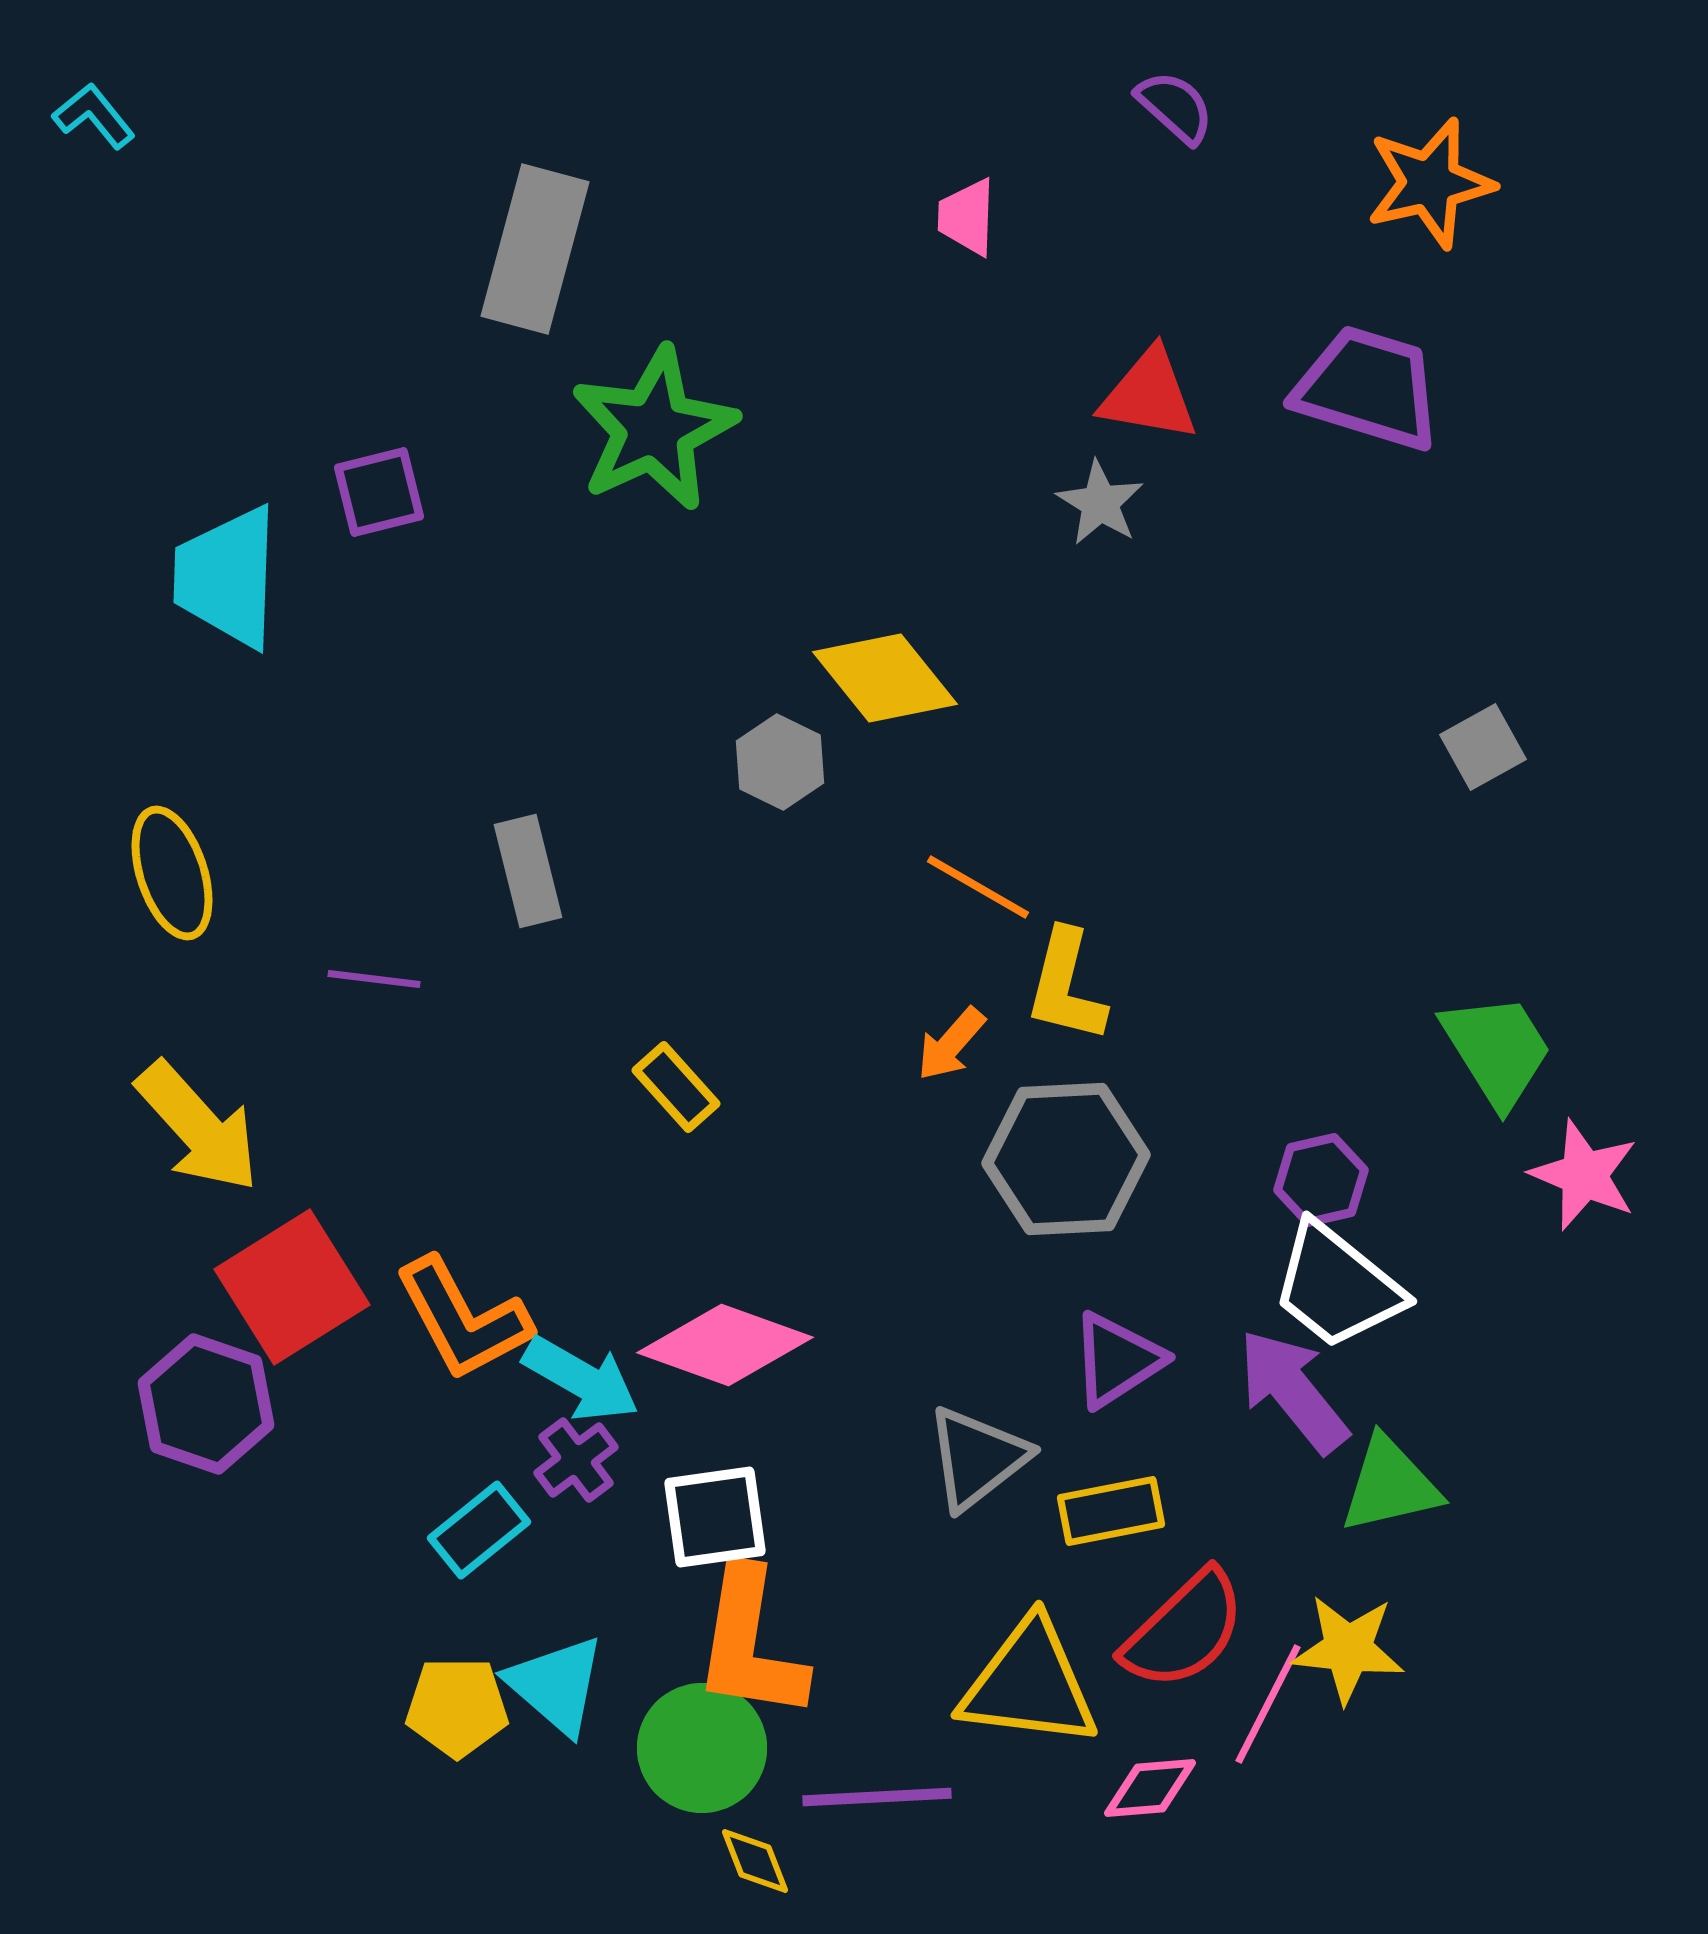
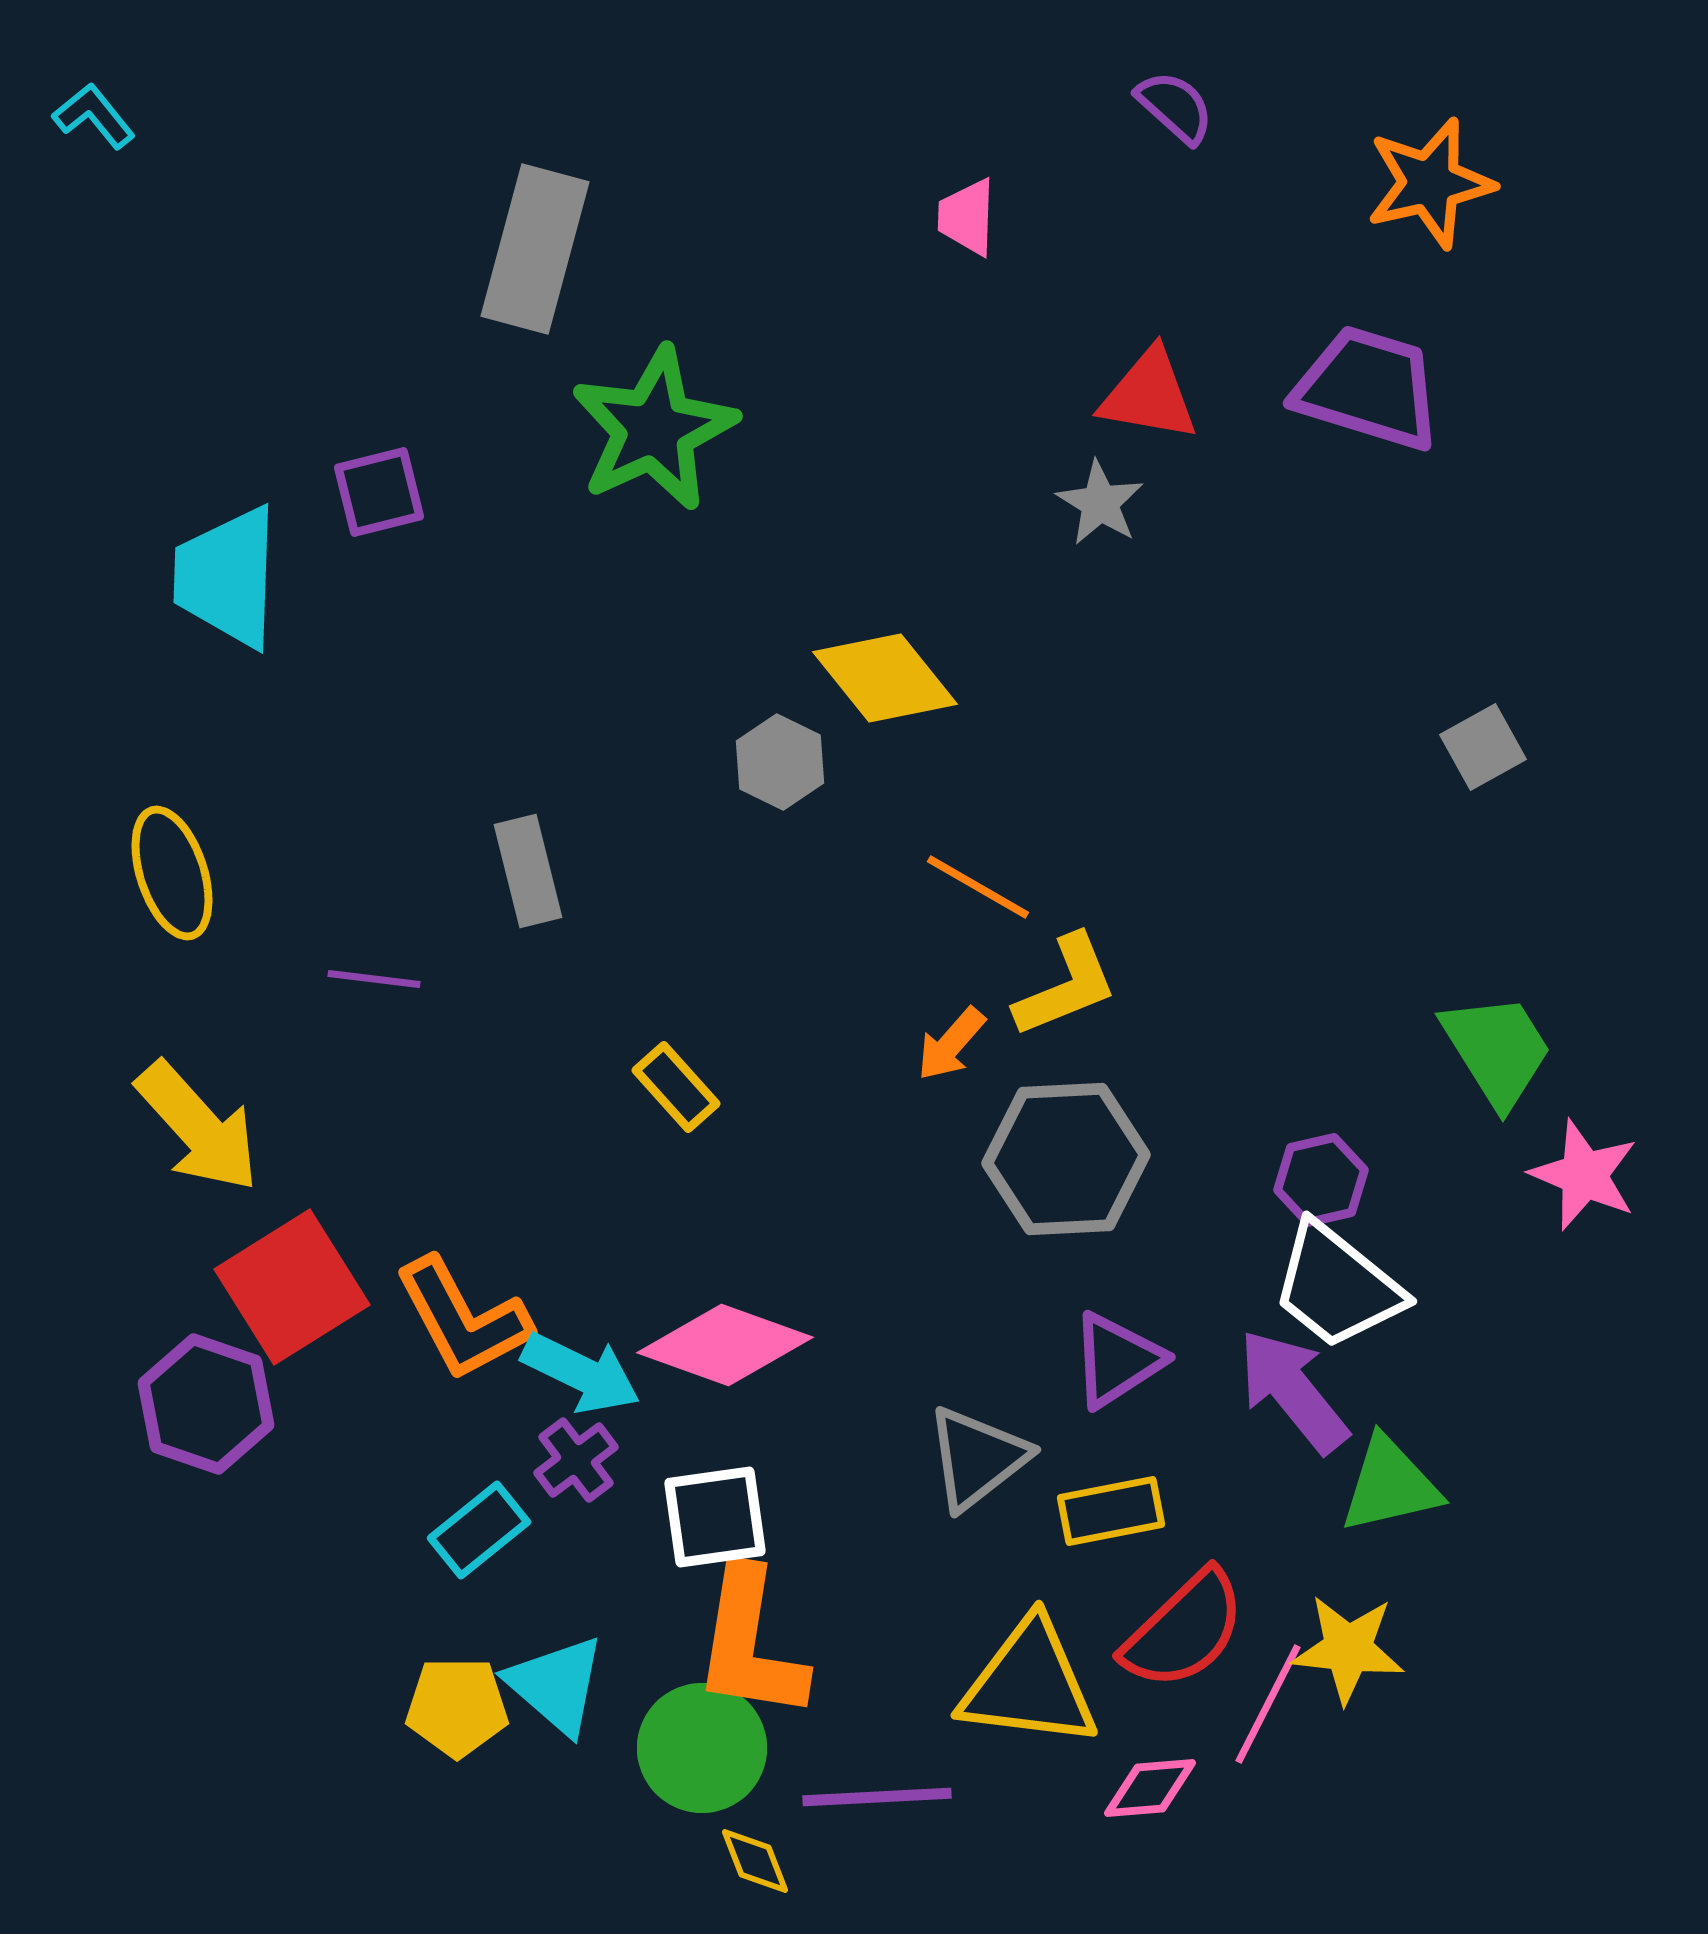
yellow L-shape at (1066, 986): rotated 126 degrees counterclockwise
cyan arrow at (581, 1379): moved 6 px up; rotated 4 degrees counterclockwise
